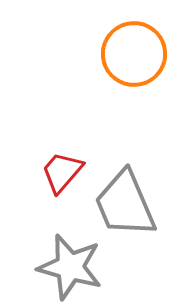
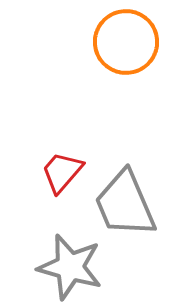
orange circle: moved 8 px left, 12 px up
